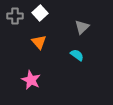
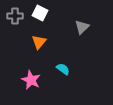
white square: rotated 21 degrees counterclockwise
orange triangle: rotated 21 degrees clockwise
cyan semicircle: moved 14 px left, 14 px down
